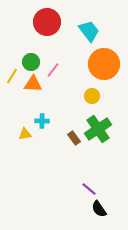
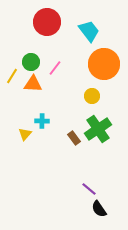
pink line: moved 2 px right, 2 px up
yellow triangle: rotated 40 degrees counterclockwise
